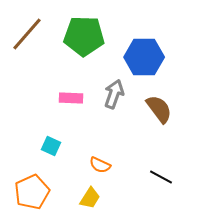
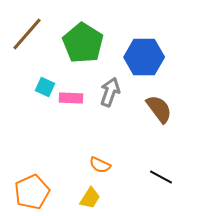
green pentagon: moved 1 px left, 7 px down; rotated 30 degrees clockwise
gray arrow: moved 4 px left, 2 px up
cyan square: moved 6 px left, 59 px up
